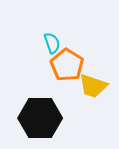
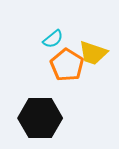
cyan semicircle: moved 1 px right, 4 px up; rotated 70 degrees clockwise
yellow trapezoid: moved 33 px up
